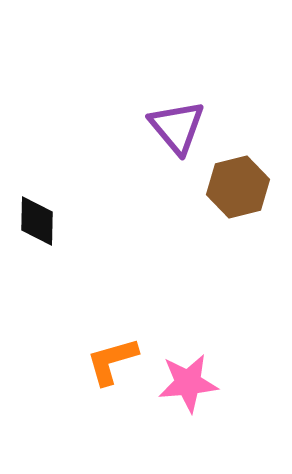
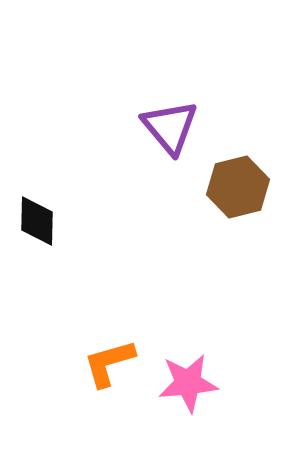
purple triangle: moved 7 px left
orange L-shape: moved 3 px left, 2 px down
